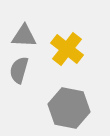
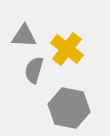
gray semicircle: moved 15 px right
